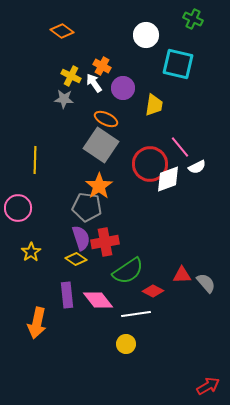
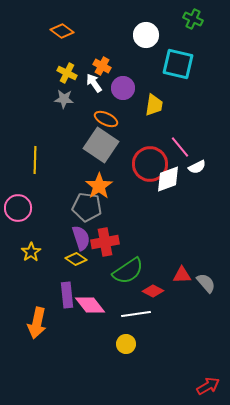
yellow cross: moved 4 px left, 3 px up
pink diamond: moved 8 px left, 5 px down
